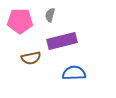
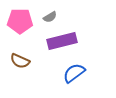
gray semicircle: moved 2 px down; rotated 136 degrees counterclockwise
brown semicircle: moved 11 px left, 3 px down; rotated 36 degrees clockwise
blue semicircle: rotated 35 degrees counterclockwise
